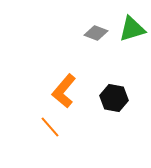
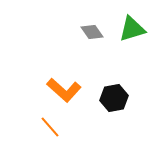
gray diamond: moved 4 px left, 1 px up; rotated 35 degrees clockwise
orange L-shape: moved 1 px up; rotated 88 degrees counterclockwise
black hexagon: rotated 20 degrees counterclockwise
